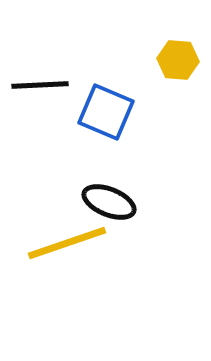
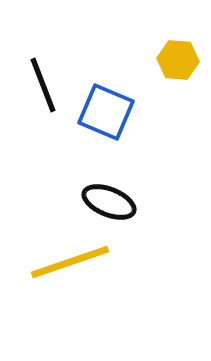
black line: moved 3 px right; rotated 72 degrees clockwise
yellow line: moved 3 px right, 19 px down
